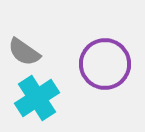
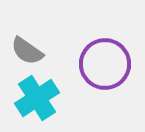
gray semicircle: moved 3 px right, 1 px up
